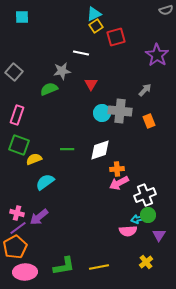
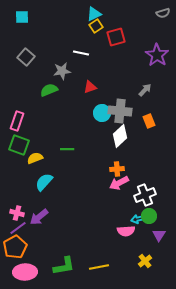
gray semicircle: moved 3 px left, 3 px down
gray square: moved 12 px right, 15 px up
red triangle: moved 1 px left, 3 px down; rotated 40 degrees clockwise
green semicircle: moved 1 px down
pink rectangle: moved 6 px down
white diamond: moved 20 px right, 14 px up; rotated 25 degrees counterclockwise
yellow semicircle: moved 1 px right, 1 px up
cyan semicircle: moved 1 px left; rotated 12 degrees counterclockwise
green circle: moved 1 px right, 1 px down
pink semicircle: moved 2 px left
yellow cross: moved 1 px left, 1 px up
